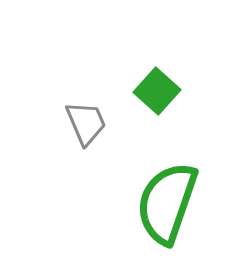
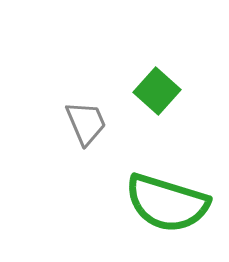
green semicircle: rotated 92 degrees counterclockwise
